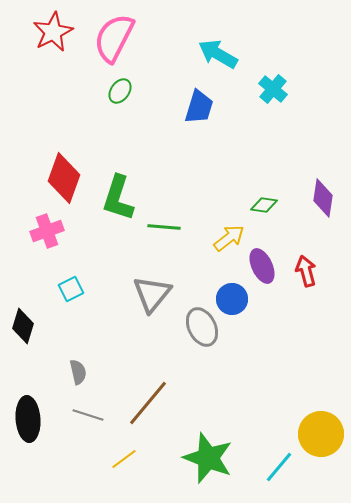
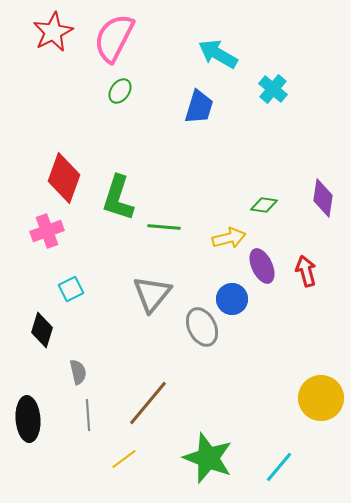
yellow arrow: rotated 24 degrees clockwise
black diamond: moved 19 px right, 4 px down
gray line: rotated 68 degrees clockwise
yellow circle: moved 36 px up
